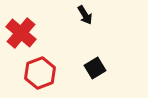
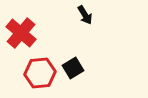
black square: moved 22 px left
red hexagon: rotated 16 degrees clockwise
